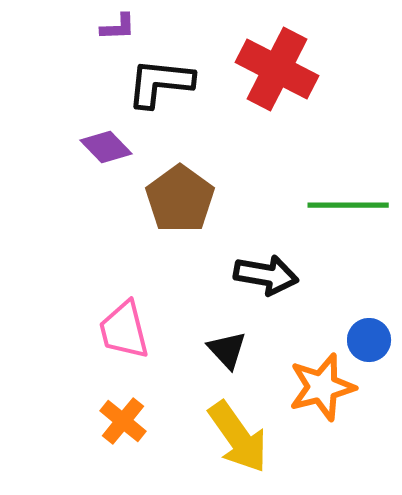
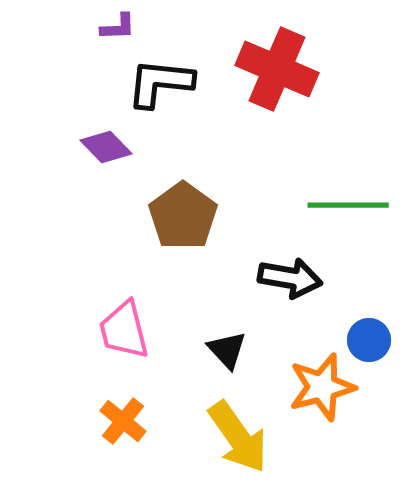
red cross: rotated 4 degrees counterclockwise
brown pentagon: moved 3 px right, 17 px down
black arrow: moved 24 px right, 3 px down
